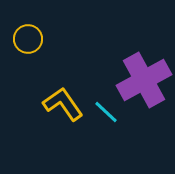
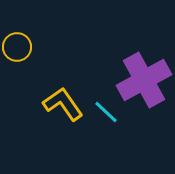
yellow circle: moved 11 px left, 8 px down
